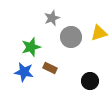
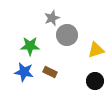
yellow triangle: moved 3 px left, 17 px down
gray circle: moved 4 px left, 2 px up
green star: moved 1 px left, 1 px up; rotated 18 degrees clockwise
brown rectangle: moved 4 px down
black circle: moved 5 px right
